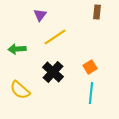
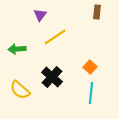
orange square: rotated 16 degrees counterclockwise
black cross: moved 1 px left, 5 px down
